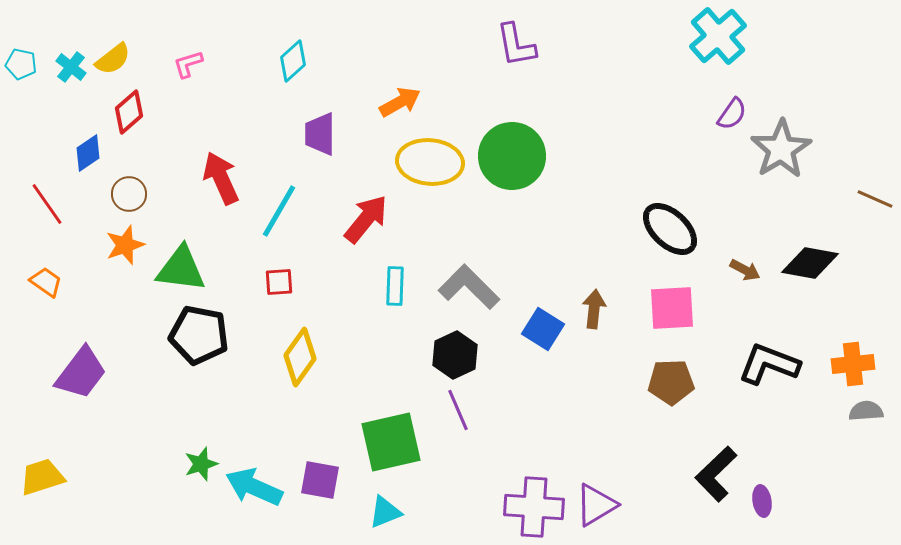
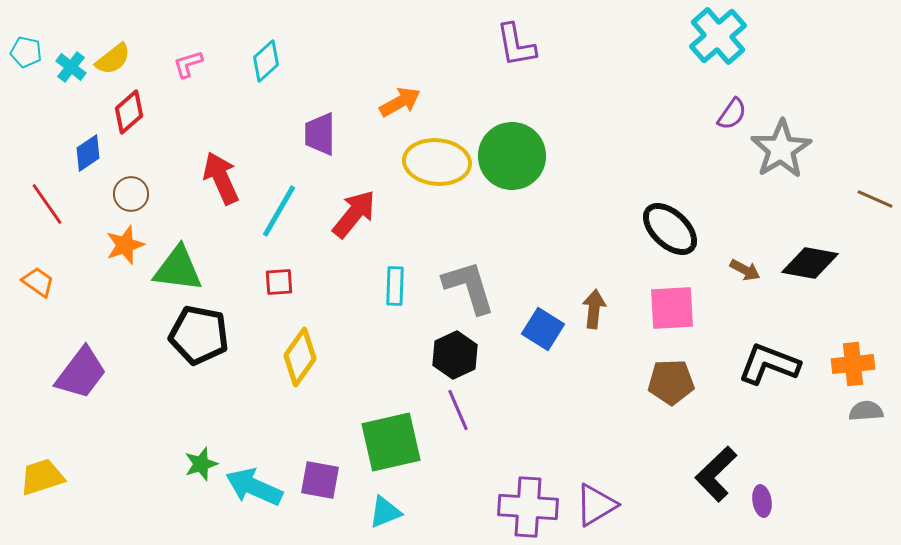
cyan diamond at (293, 61): moved 27 px left
cyan pentagon at (21, 64): moved 5 px right, 12 px up
yellow ellipse at (430, 162): moved 7 px right
brown circle at (129, 194): moved 2 px right
red arrow at (366, 219): moved 12 px left, 5 px up
green triangle at (181, 269): moved 3 px left
orange trapezoid at (46, 282): moved 8 px left
gray L-shape at (469, 287): rotated 28 degrees clockwise
purple cross at (534, 507): moved 6 px left
